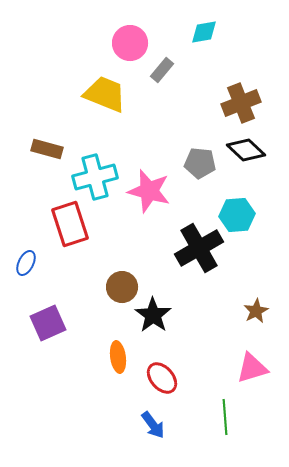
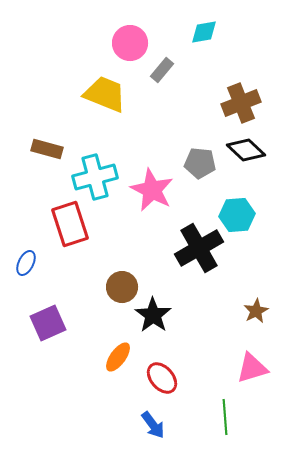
pink star: moved 3 px right, 1 px up; rotated 12 degrees clockwise
orange ellipse: rotated 44 degrees clockwise
